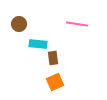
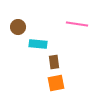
brown circle: moved 1 px left, 3 px down
brown rectangle: moved 1 px right, 4 px down
orange square: moved 1 px right, 1 px down; rotated 12 degrees clockwise
